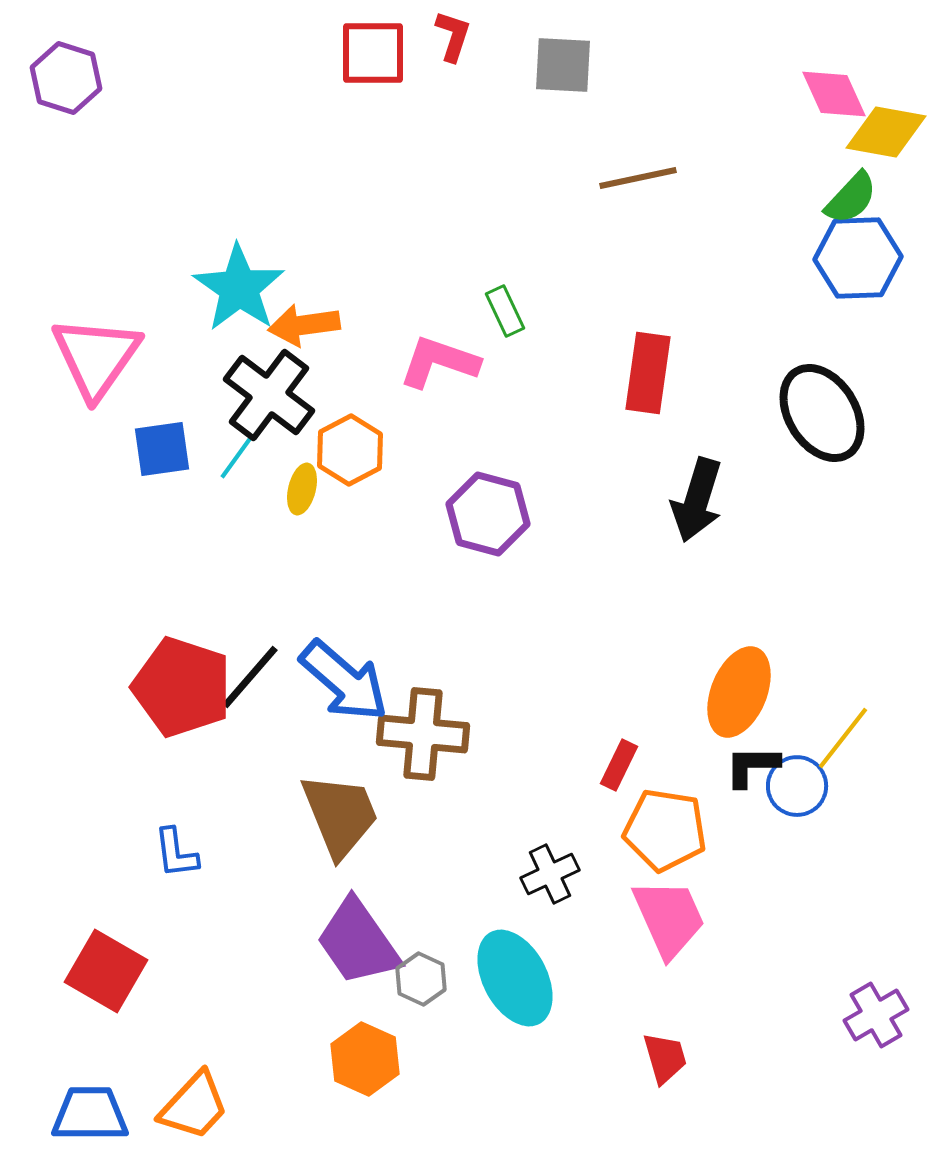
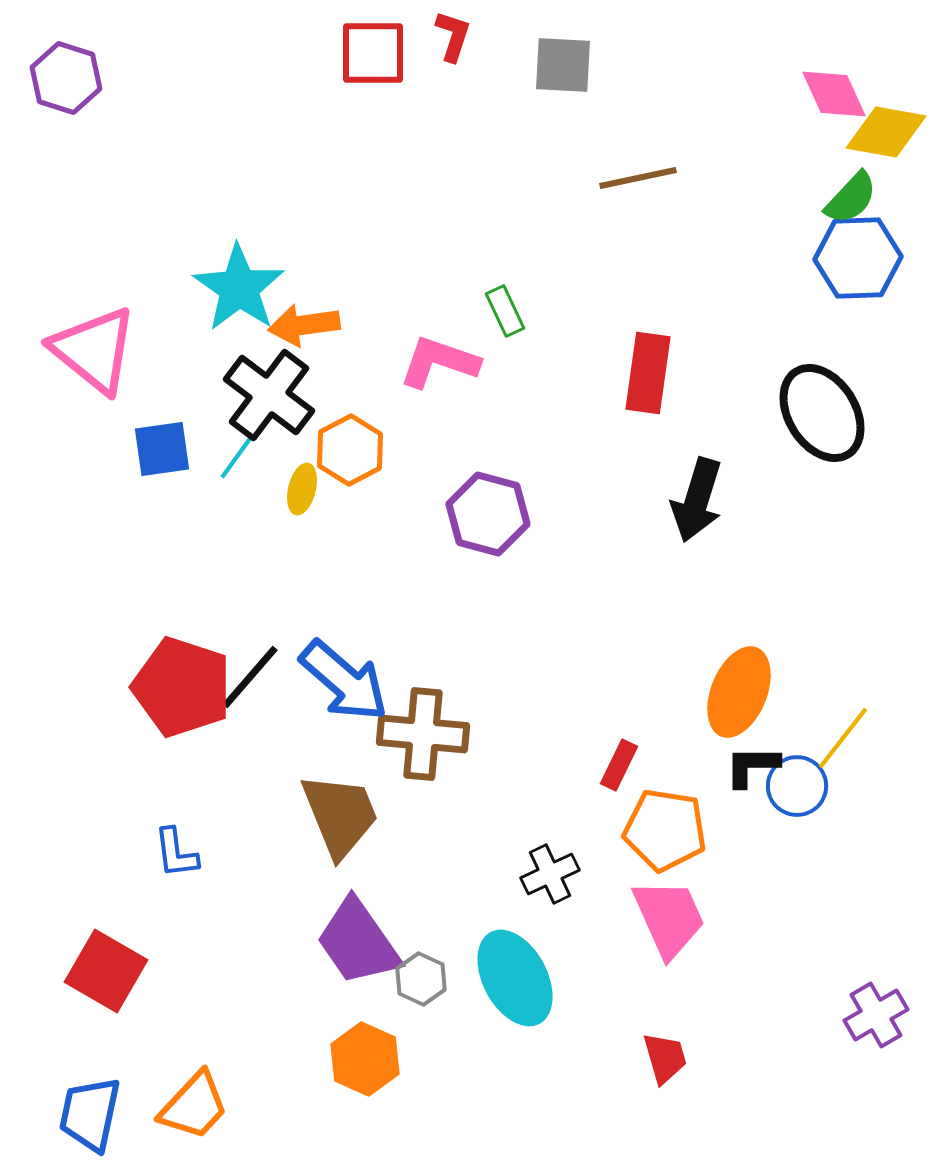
pink triangle at (96, 357): moved 2 px left, 7 px up; rotated 26 degrees counterclockwise
blue trapezoid at (90, 1114): rotated 78 degrees counterclockwise
